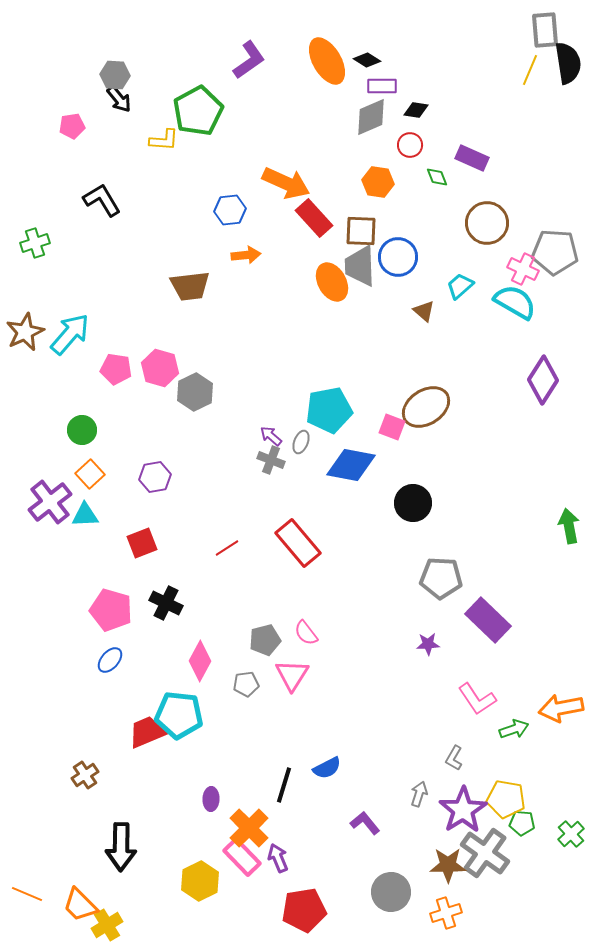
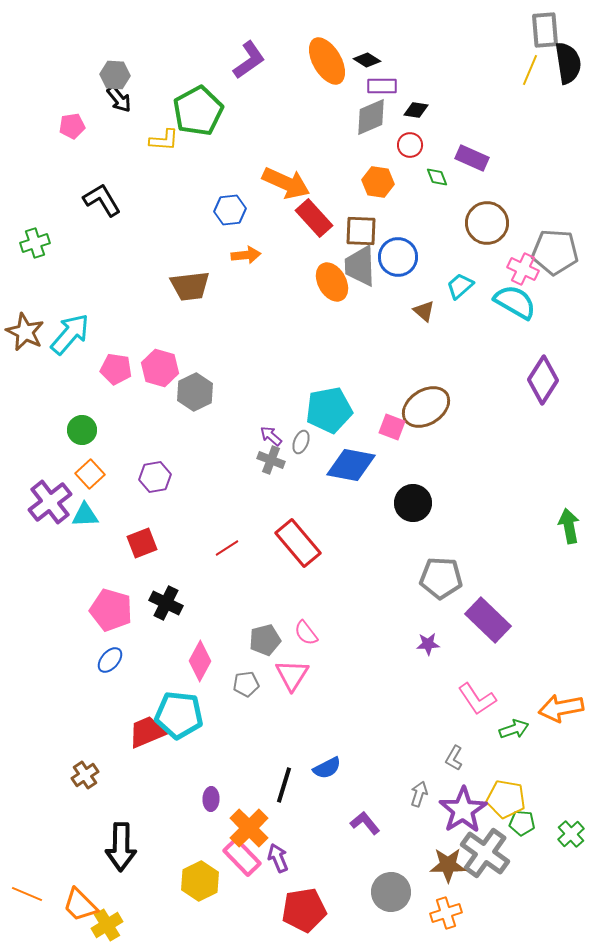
brown star at (25, 332): rotated 21 degrees counterclockwise
